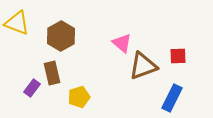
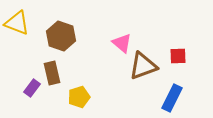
brown hexagon: rotated 12 degrees counterclockwise
